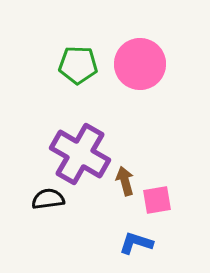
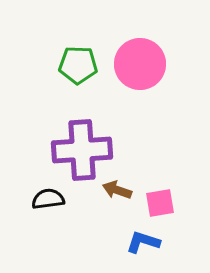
purple cross: moved 2 px right, 4 px up; rotated 34 degrees counterclockwise
brown arrow: moved 8 px left, 9 px down; rotated 56 degrees counterclockwise
pink square: moved 3 px right, 3 px down
blue L-shape: moved 7 px right, 1 px up
